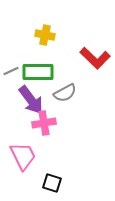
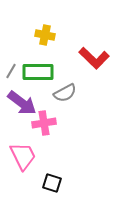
red L-shape: moved 1 px left
gray line: rotated 35 degrees counterclockwise
purple arrow: moved 9 px left, 3 px down; rotated 16 degrees counterclockwise
